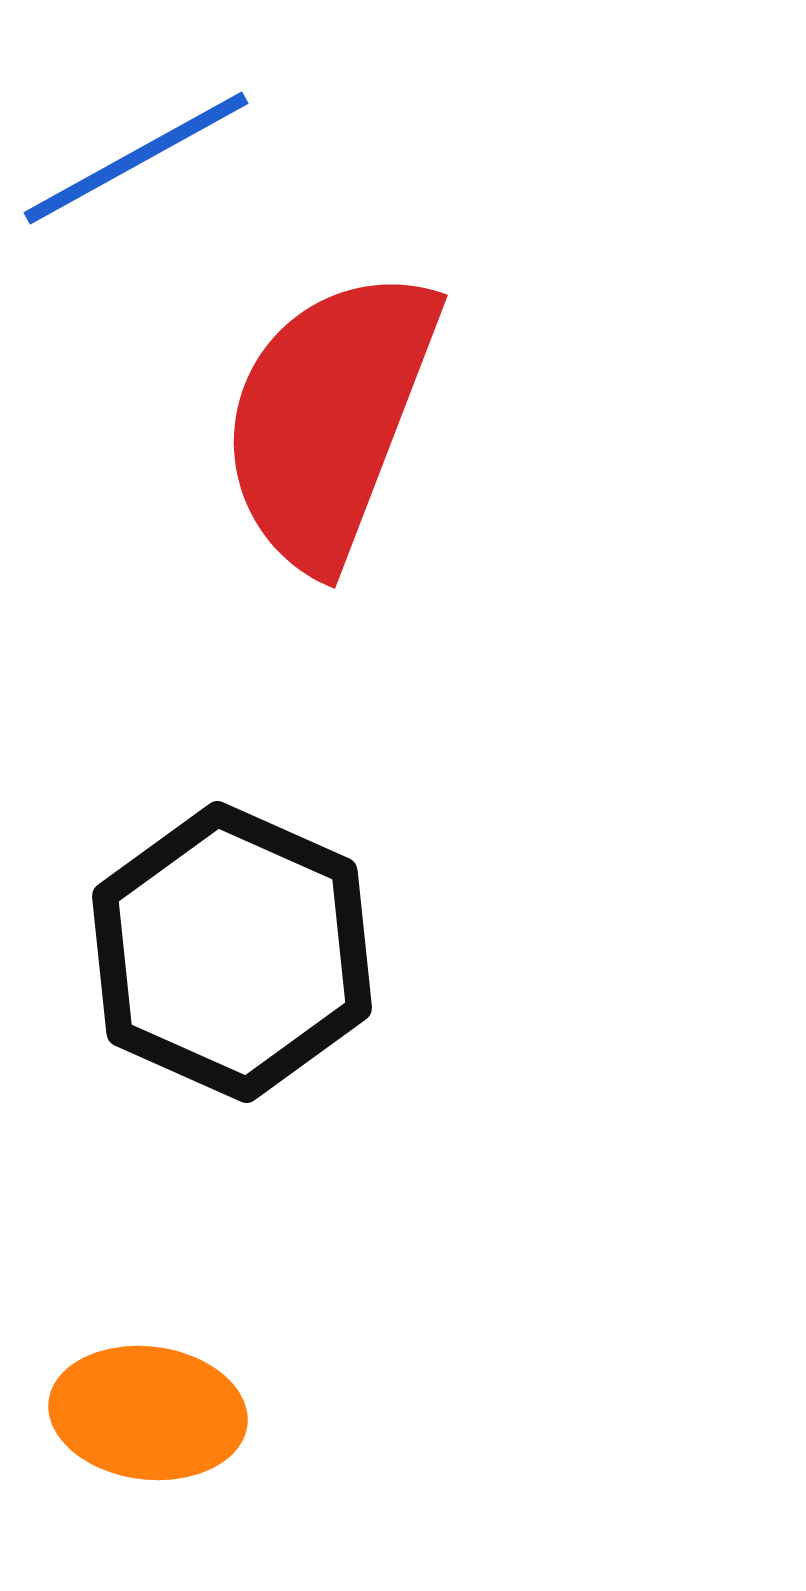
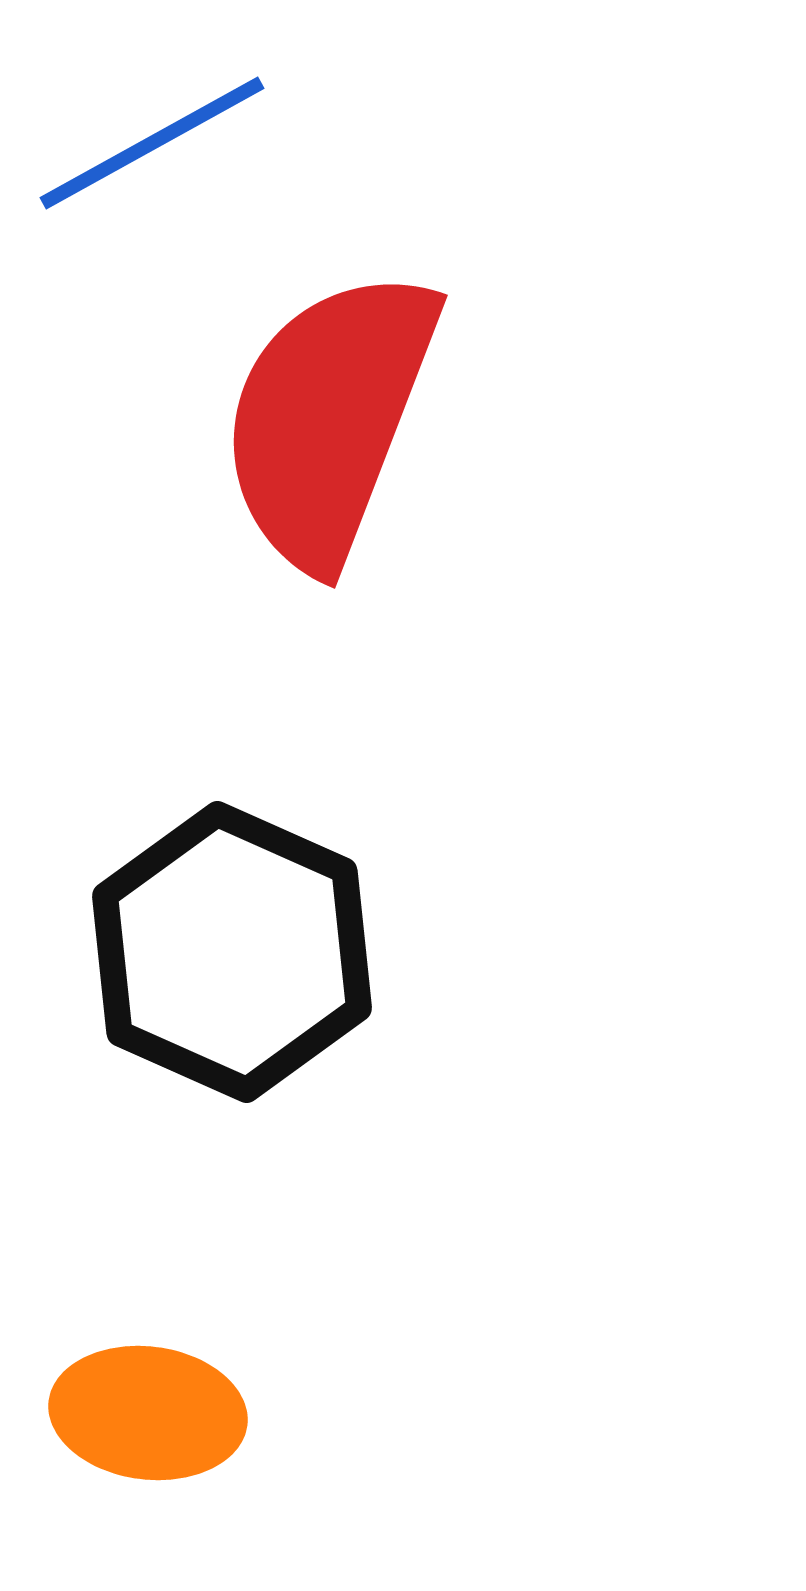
blue line: moved 16 px right, 15 px up
